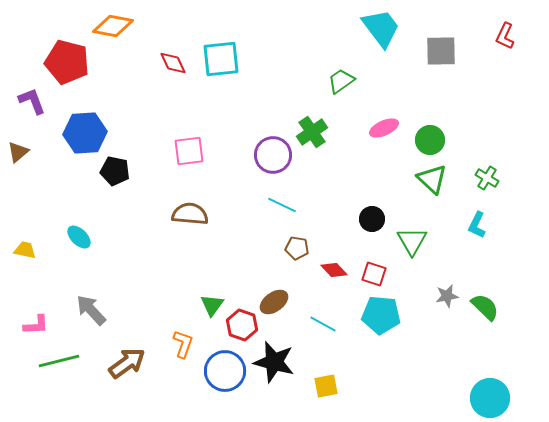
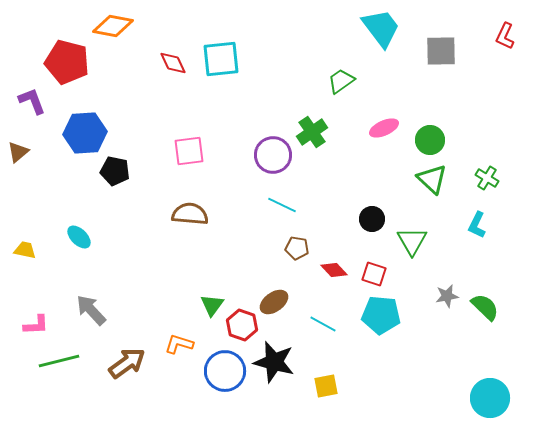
orange L-shape at (183, 344): moved 4 px left; rotated 92 degrees counterclockwise
